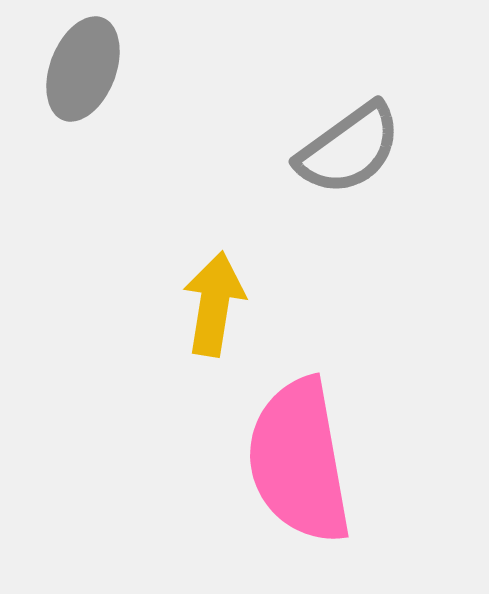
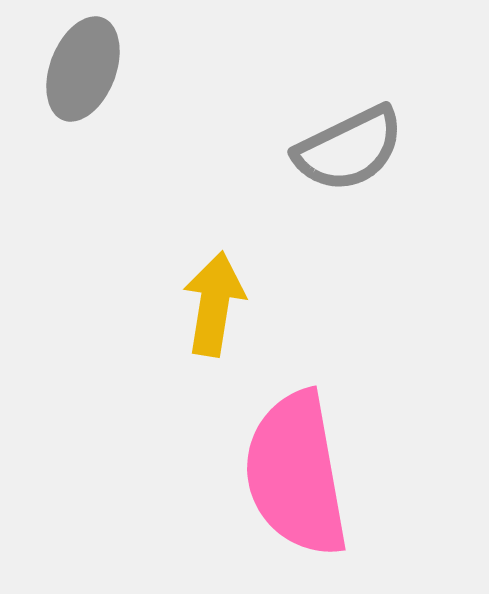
gray semicircle: rotated 10 degrees clockwise
pink semicircle: moved 3 px left, 13 px down
